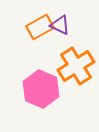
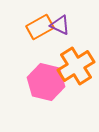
pink hexagon: moved 5 px right, 7 px up; rotated 9 degrees counterclockwise
